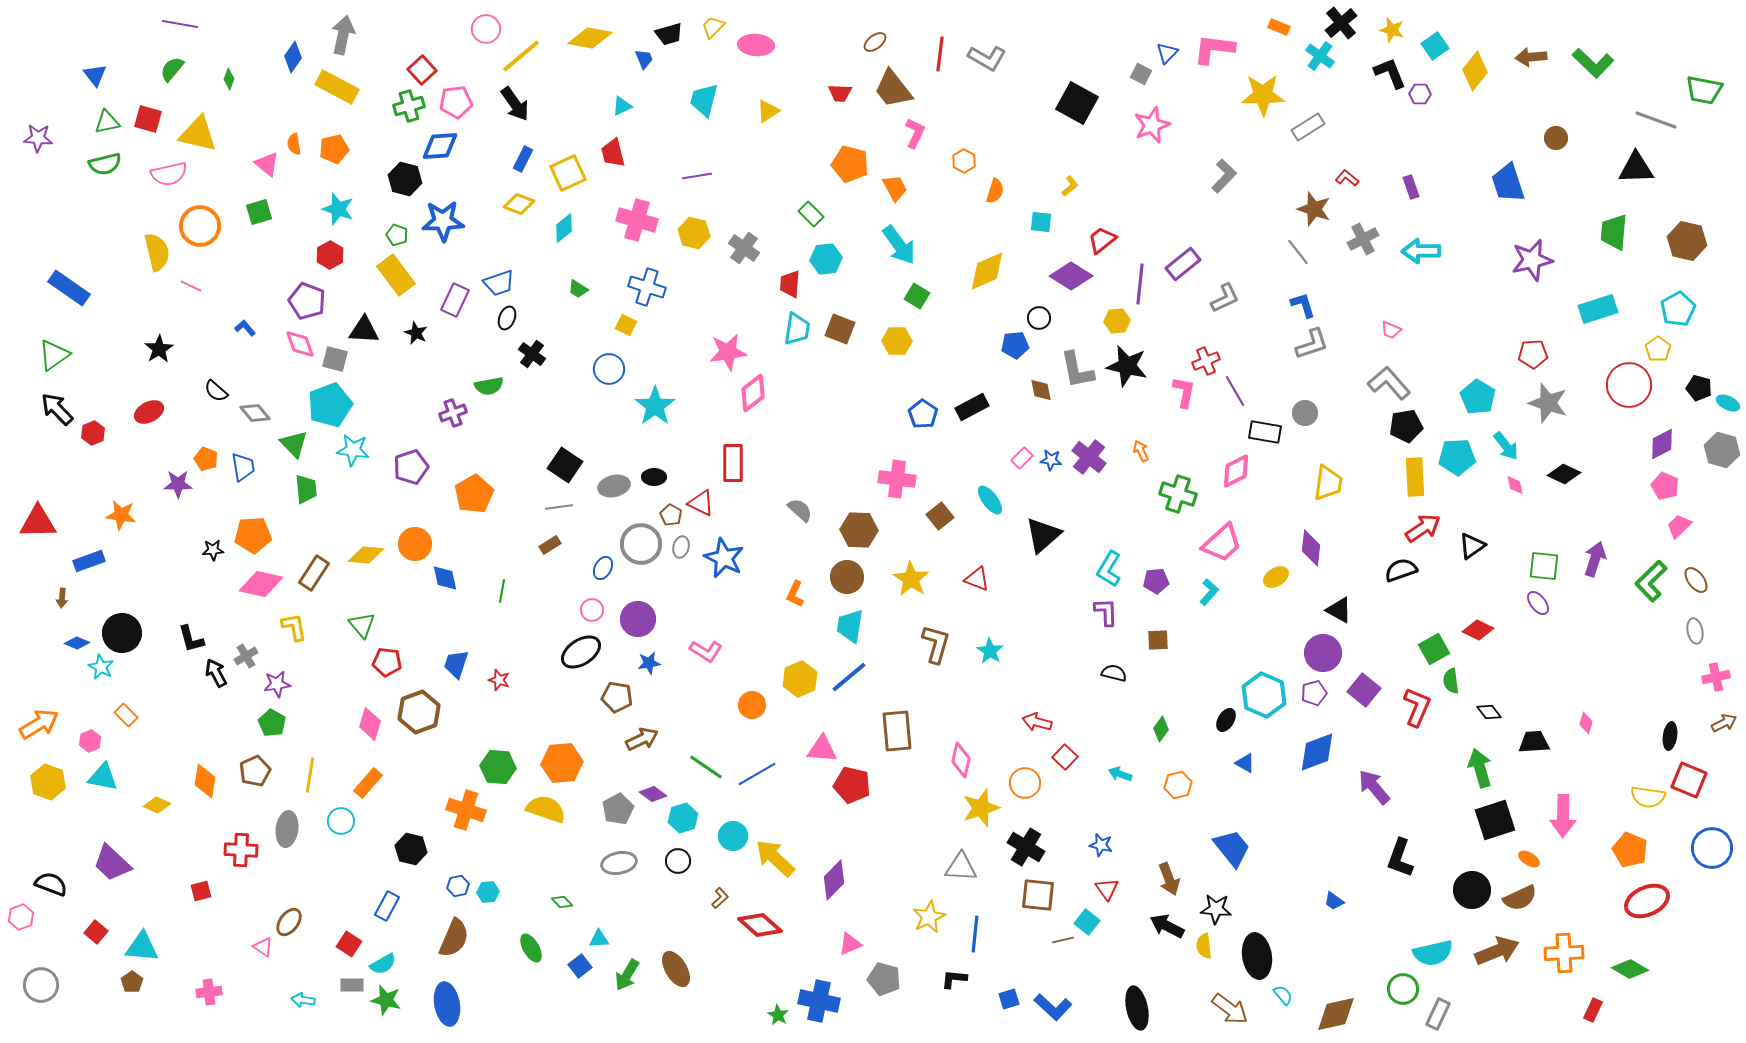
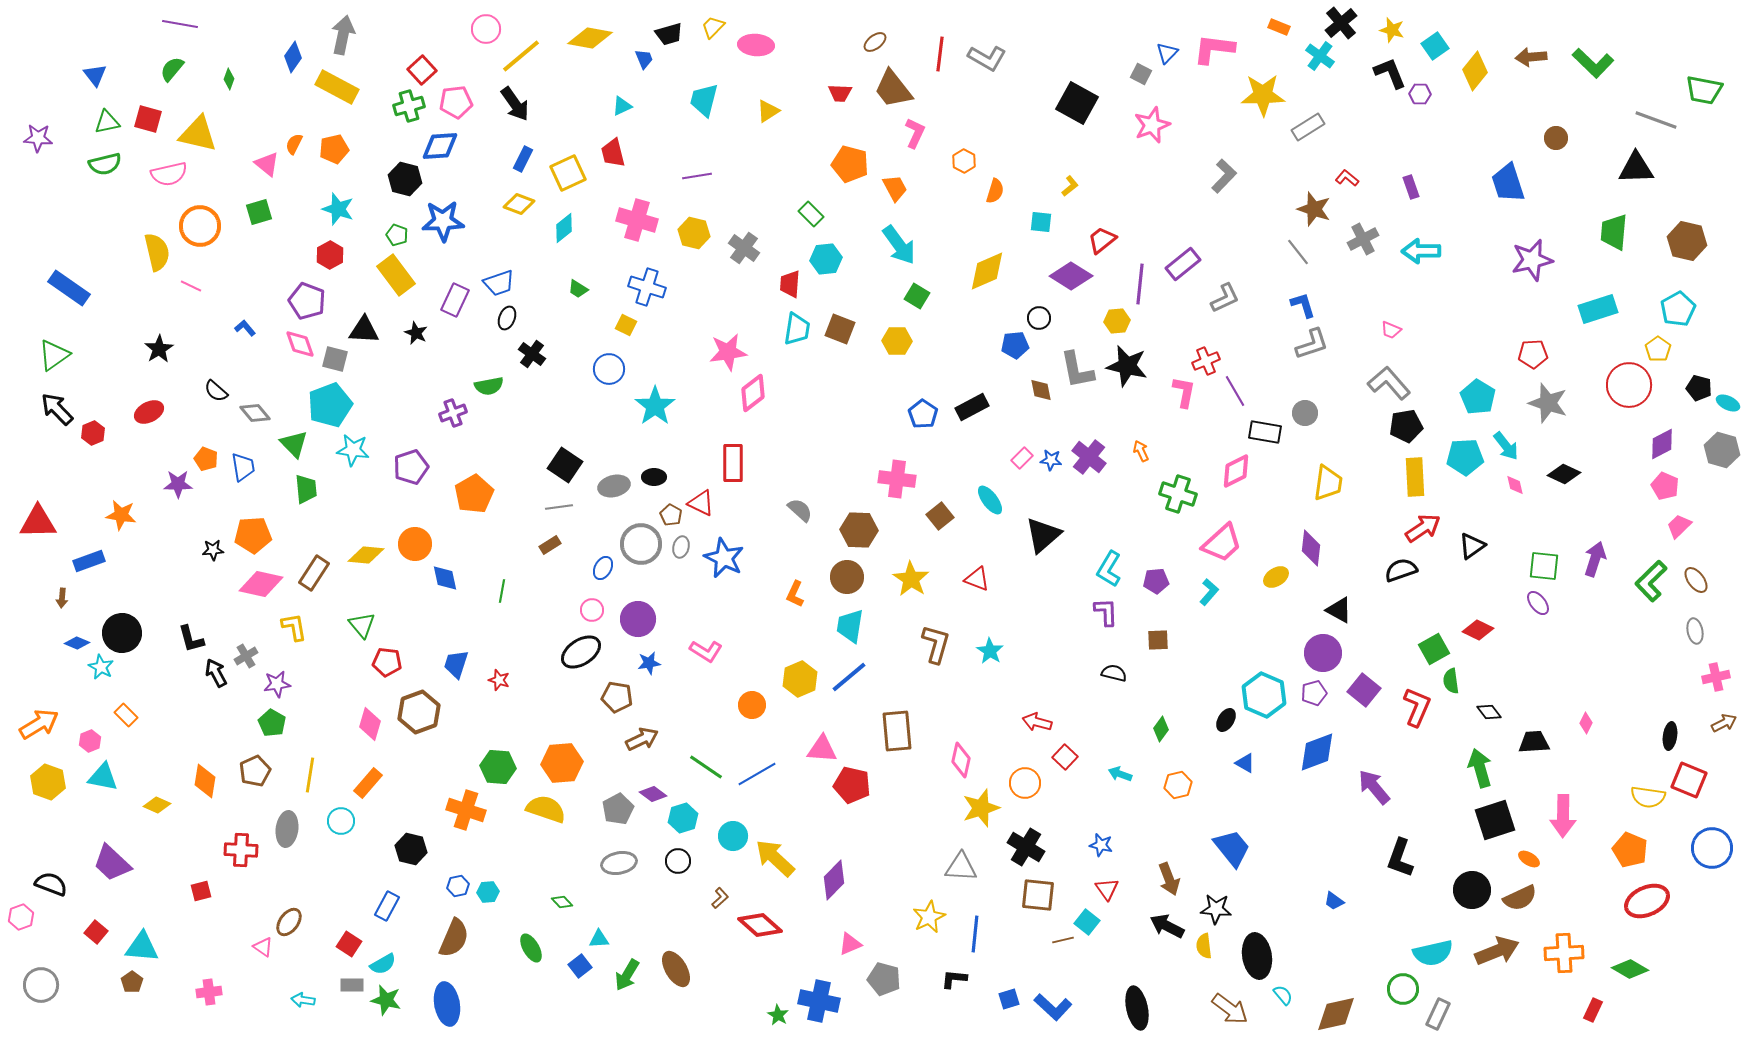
orange semicircle at (294, 144): rotated 35 degrees clockwise
cyan pentagon at (1457, 457): moved 8 px right
pink diamond at (1586, 723): rotated 10 degrees clockwise
